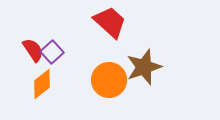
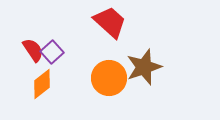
orange circle: moved 2 px up
